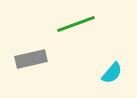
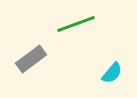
gray rectangle: rotated 24 degrees counterclockwise
